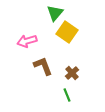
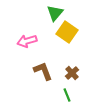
brown L-shape: moved 5 px down
